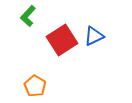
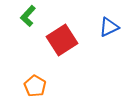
blue triangle: moved 15 px right, 9 px up
